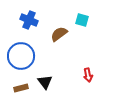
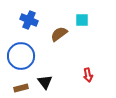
cyan square: rotated 16 degrees counterclockwise
